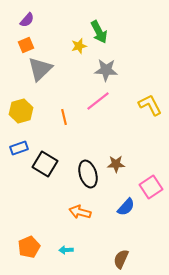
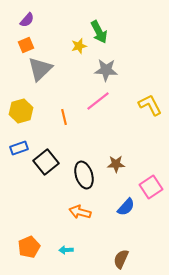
black square: moved 1 px right, 2 px up; rotated 20 degrees clockwise
black ellipse: moved 4 px left, 1 px down
